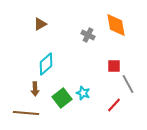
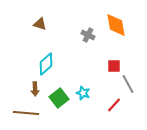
brown triangle: rotated 48 degrees clockwise
green square: moved 3 px left
